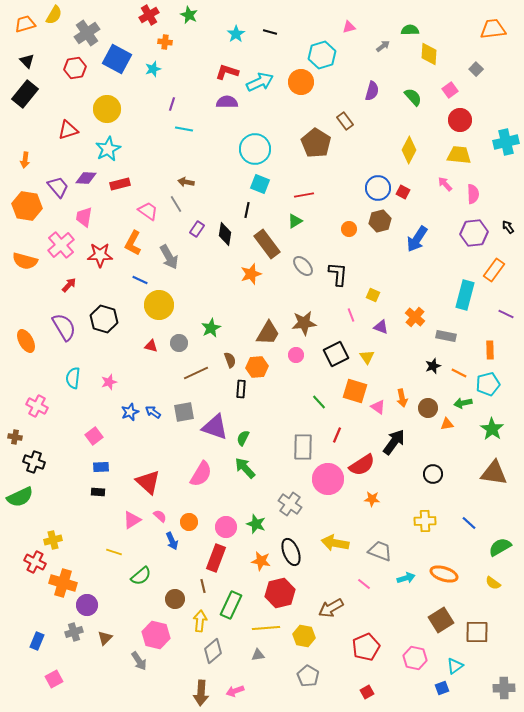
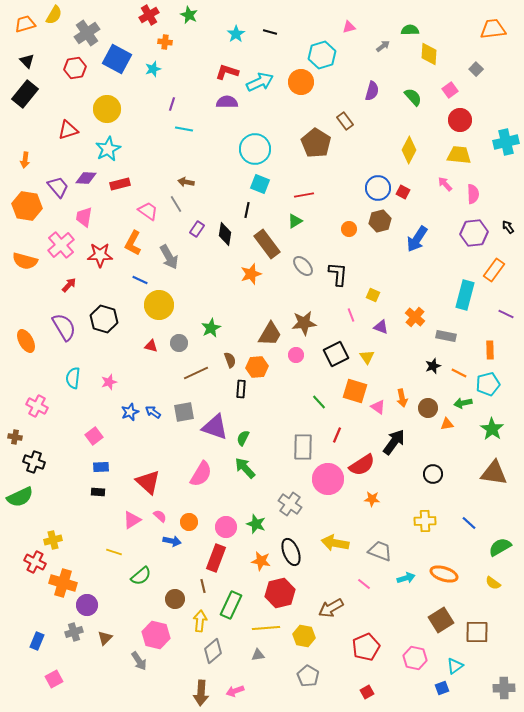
brown trapezoid at (268, 333): moved 2 px right, 1 px down
blue arrow at (172, 541): rotated 54 degrees counterclockwise
